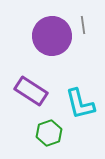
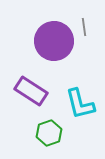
gray line: moved 1 px right, 2 px down
purple circle: moved 2 px right, 5 px down
